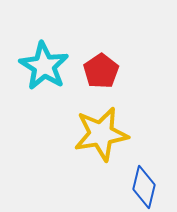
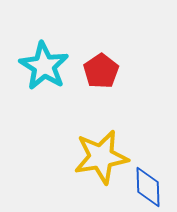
yellow star: moved 23 px down
blue diamond: moved 4 px right; rotated 15 degrees counterclockwise
